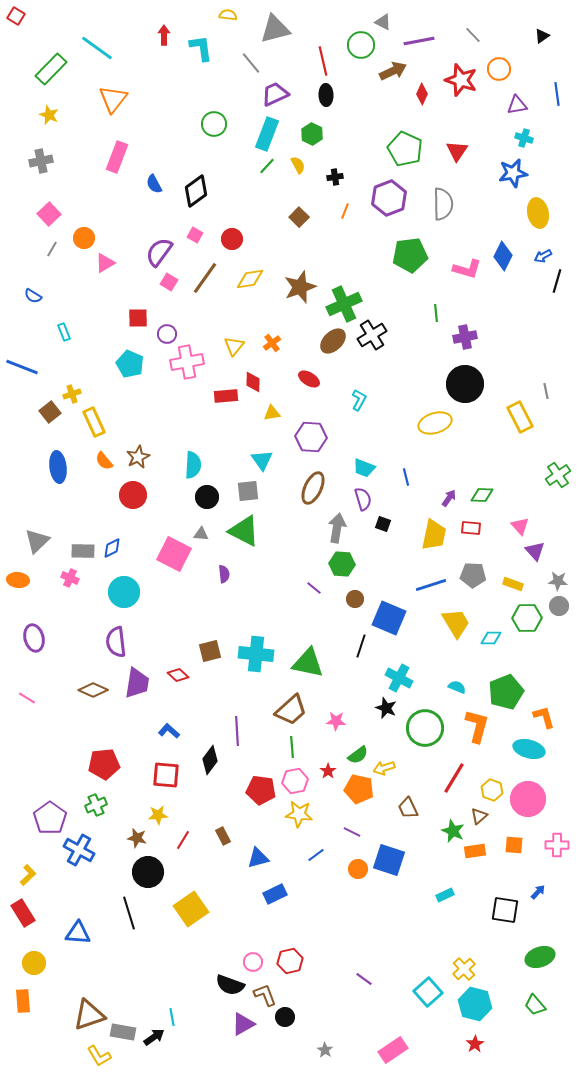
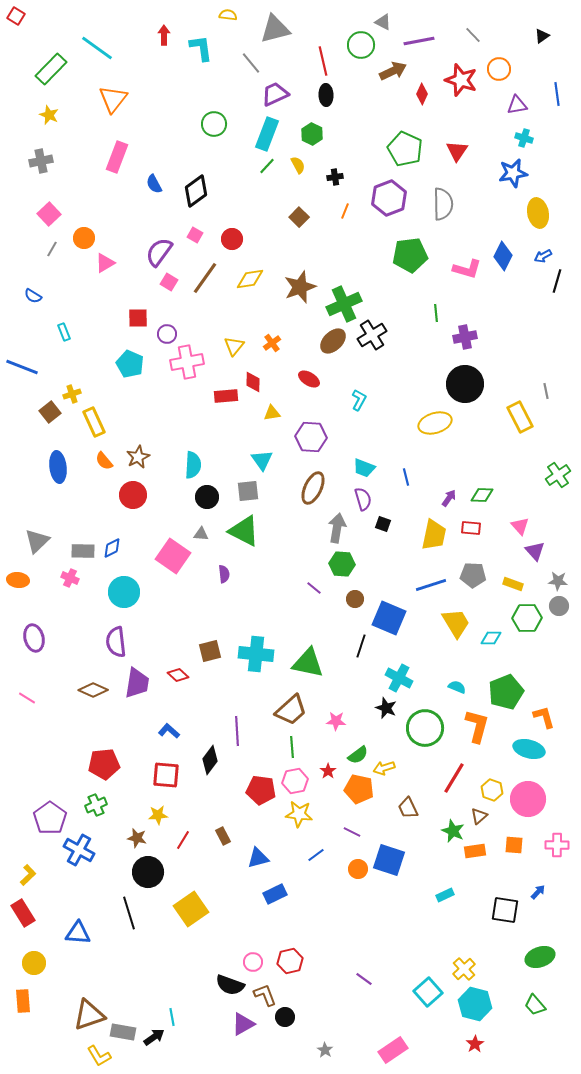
pink square at (174, 554): moved 1 px left, 2 px down; rotated 8 degrees clockwise
